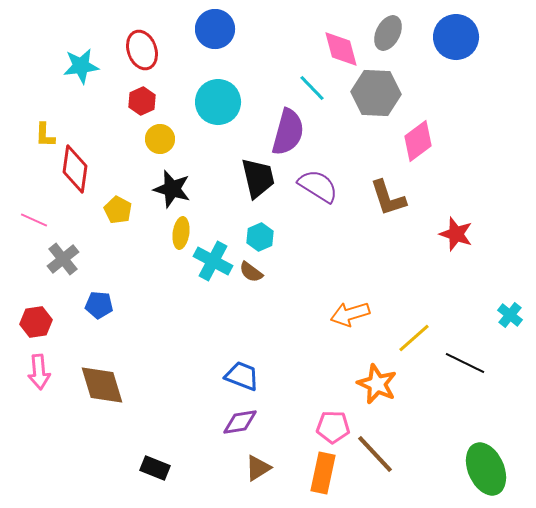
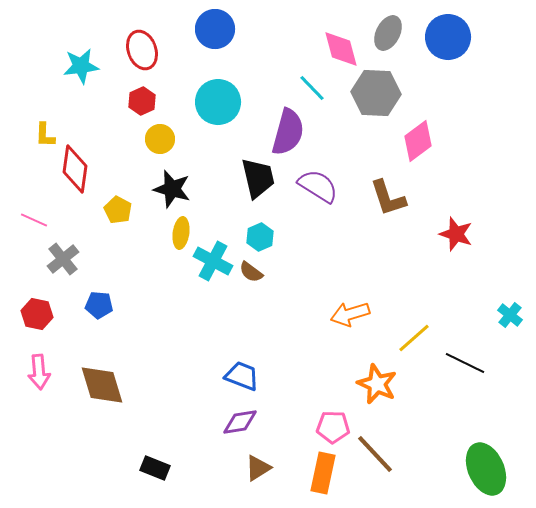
blue circle at (456, 37): moved 8 px left
red hexagon at (36, 322): moved 1 px right, 8 px up; rotated 20 degrees clockwise
